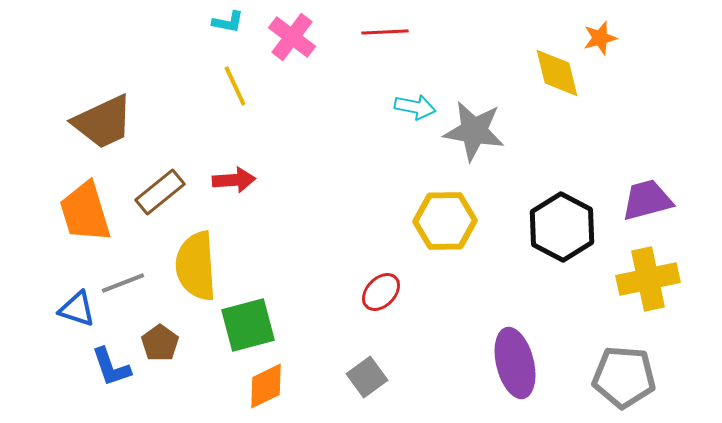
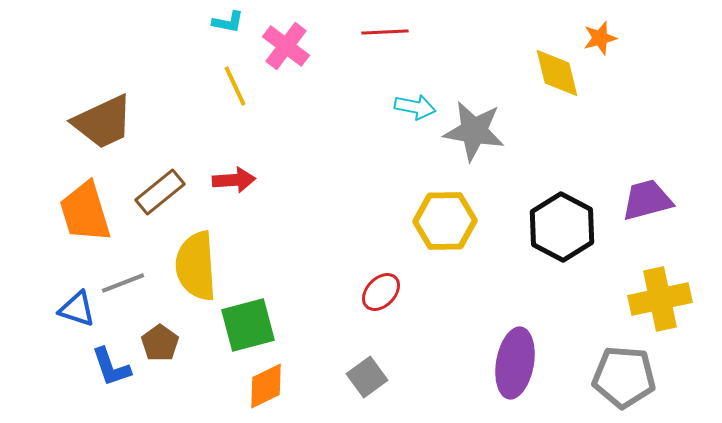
pink cross: moved 6 px left, 9 px down
yellow cross: moved 12 px right, 20 px down
purple ellipse: rotated 24 degrees clockwise
